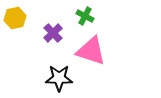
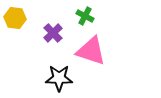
yellow hexagon: rotated 20 degrees clockwise
